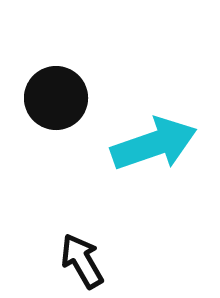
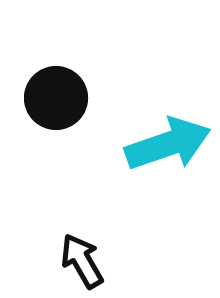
cyan arrow: moved 14 px right
